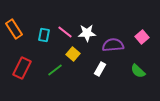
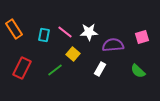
white star: moved 2 px right, 1 px up
pink square: rotated 24 degrees clockwise
